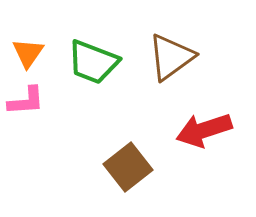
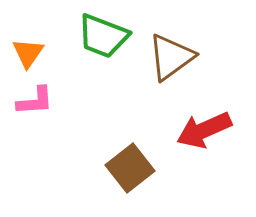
green trapezoid: moved 10 px right, 26 px up
pink L-shape: moved 9 px right
red arrow: rotated 6 degrees counterclockwise
brown square: moved 2 px right, 1 px down
